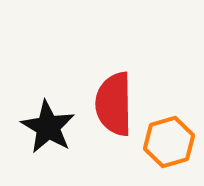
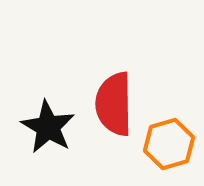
orange hexagon: moved 2 px down
